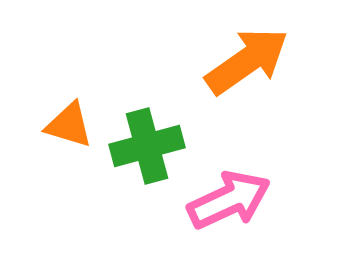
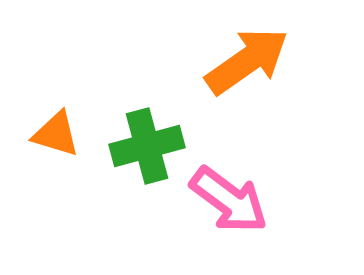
orange triangle: moved 13 px left, 9 px down
pink arrow: rotated 62 degrees clockwise
